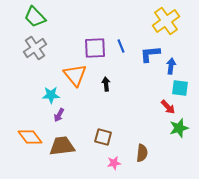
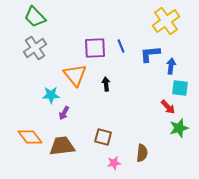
purple arrow: moved 5 px right, 2 px up
